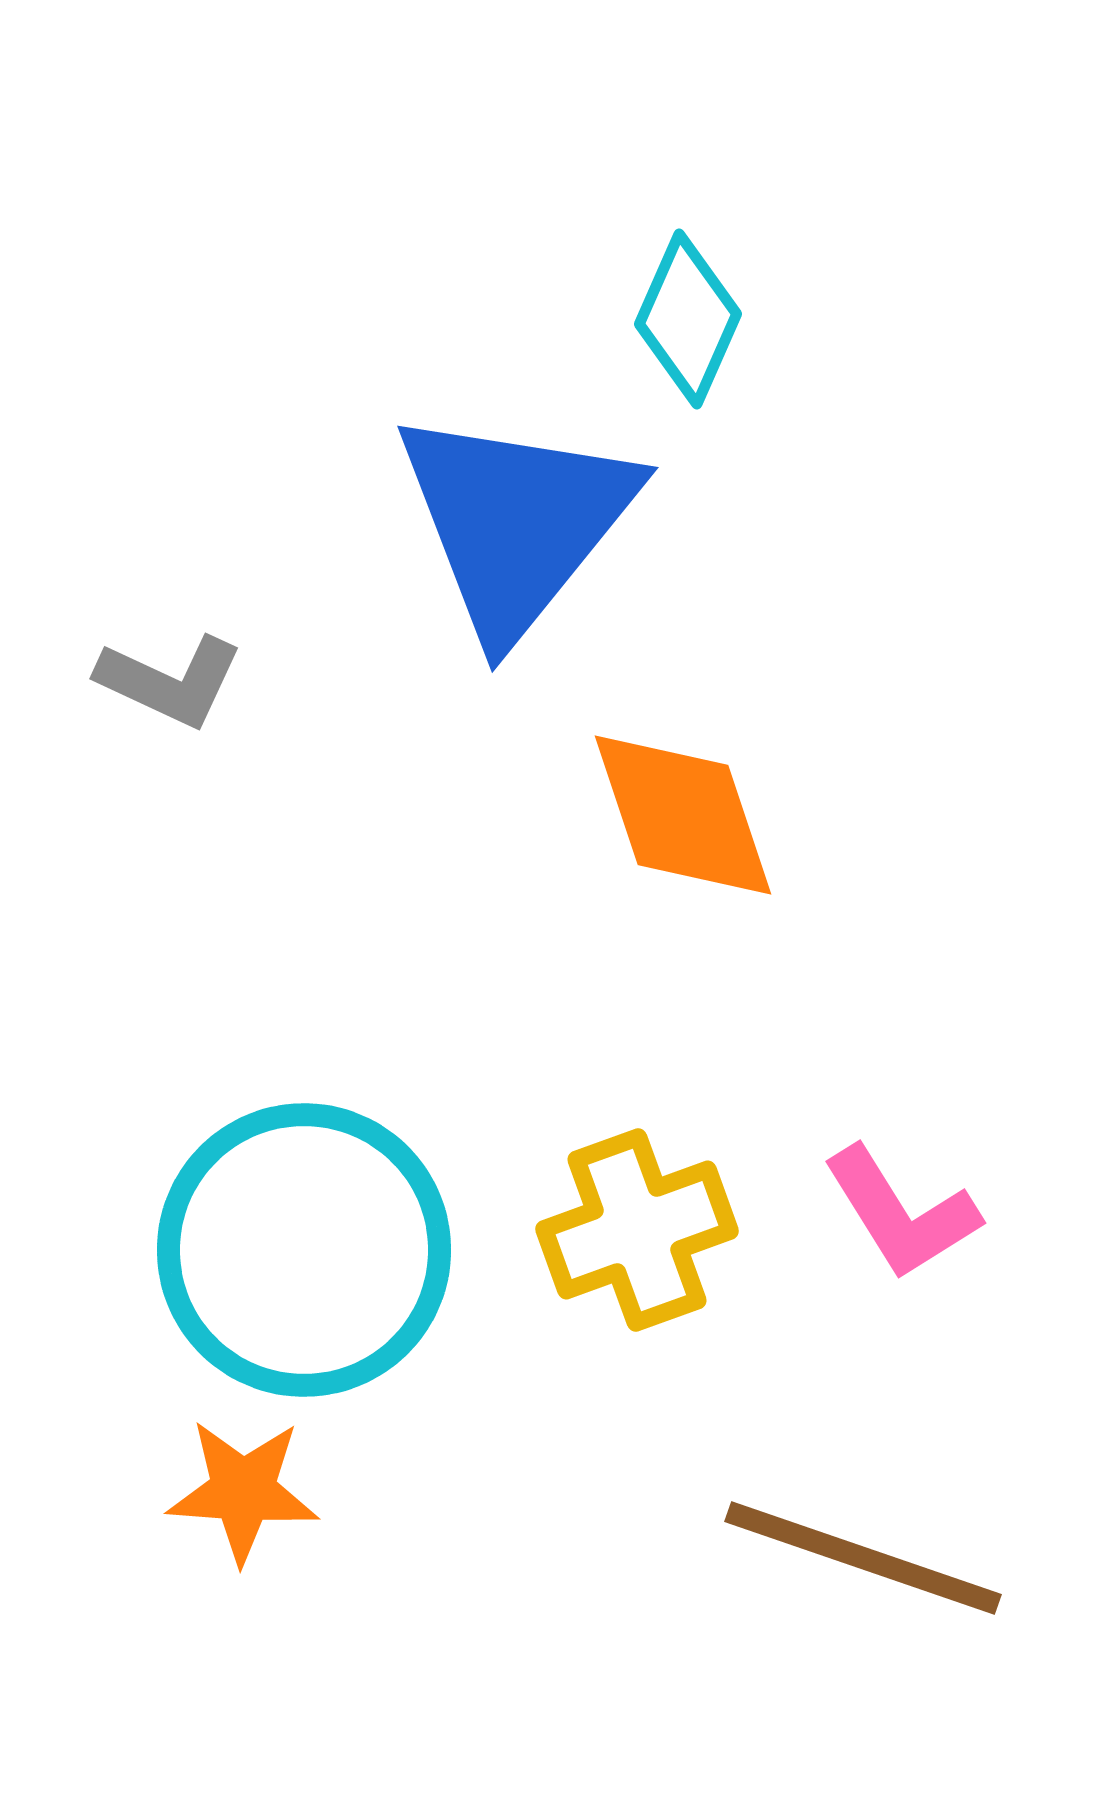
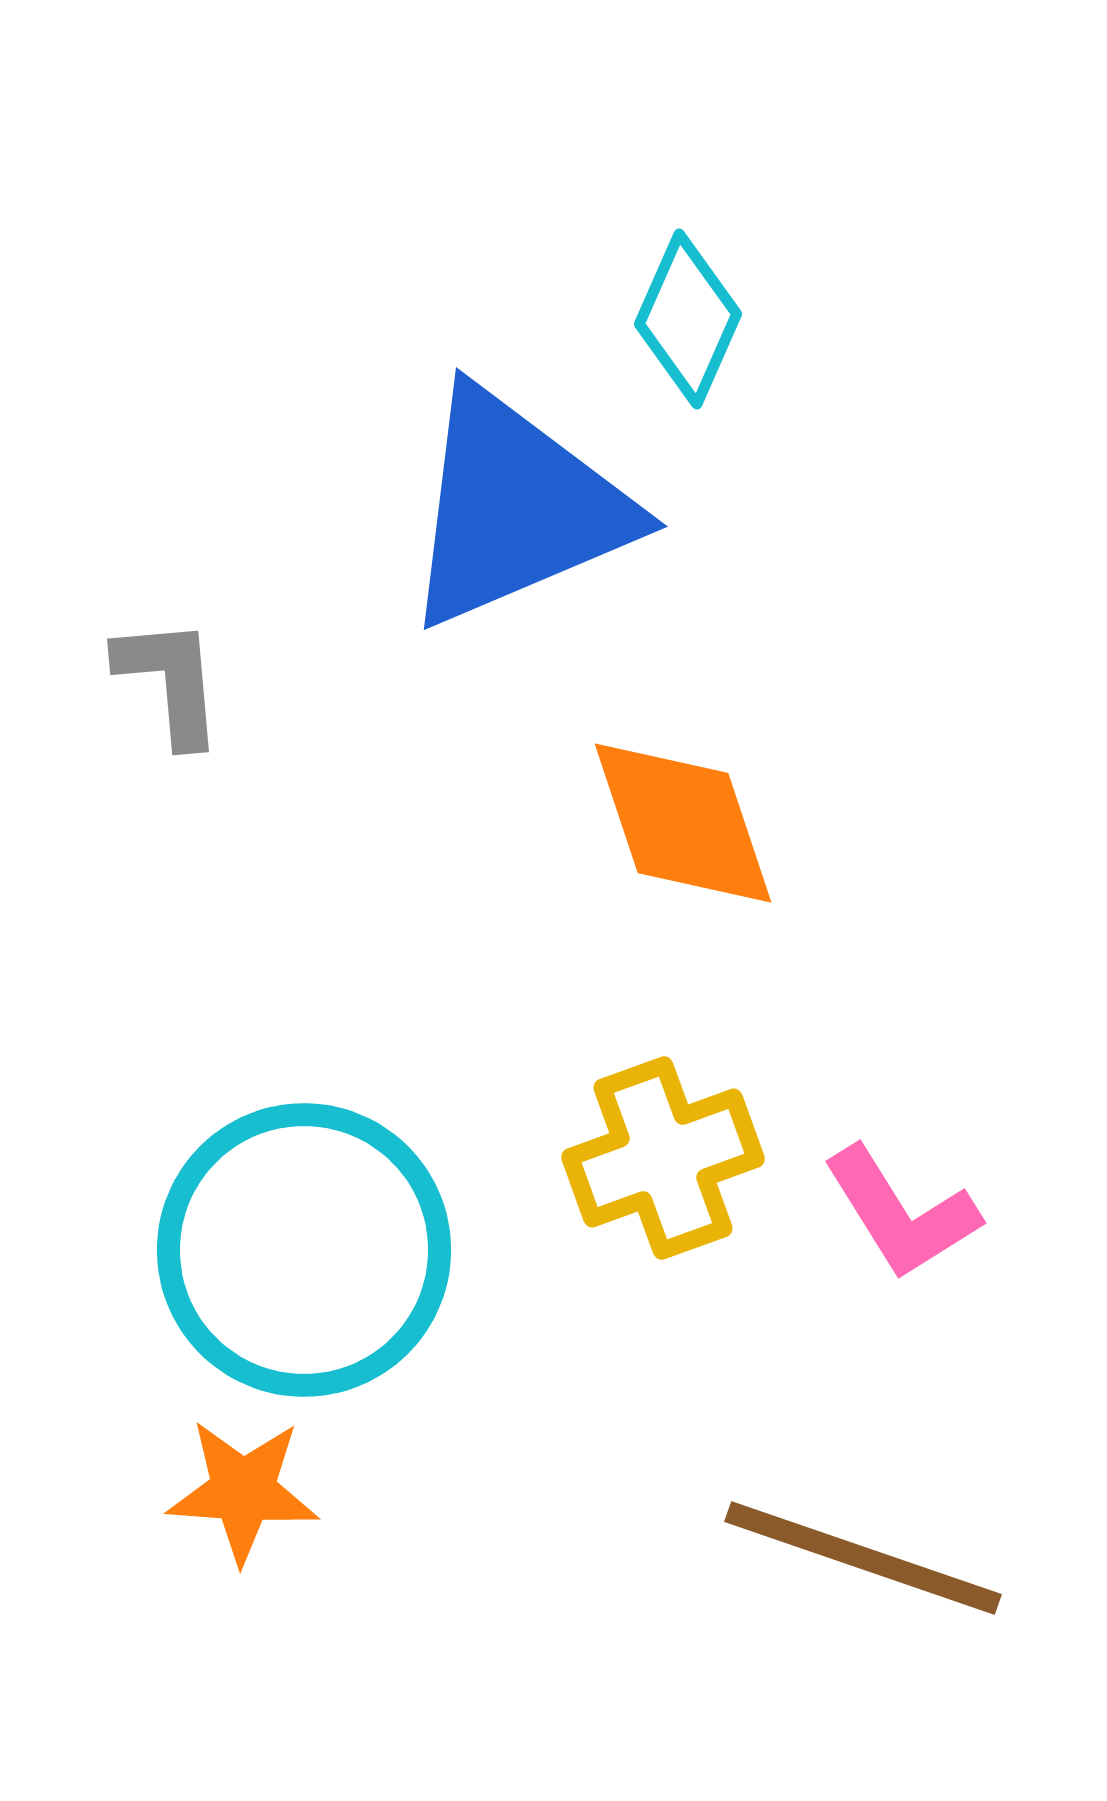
blue triangle: moved 14 px up; rotated 28 degrees clockwise
gray L-shape: rotated 120 degrees counterclockwise
orange diamond: moved 8 px down
yellow cross: moved 26 px right, 72 px up
